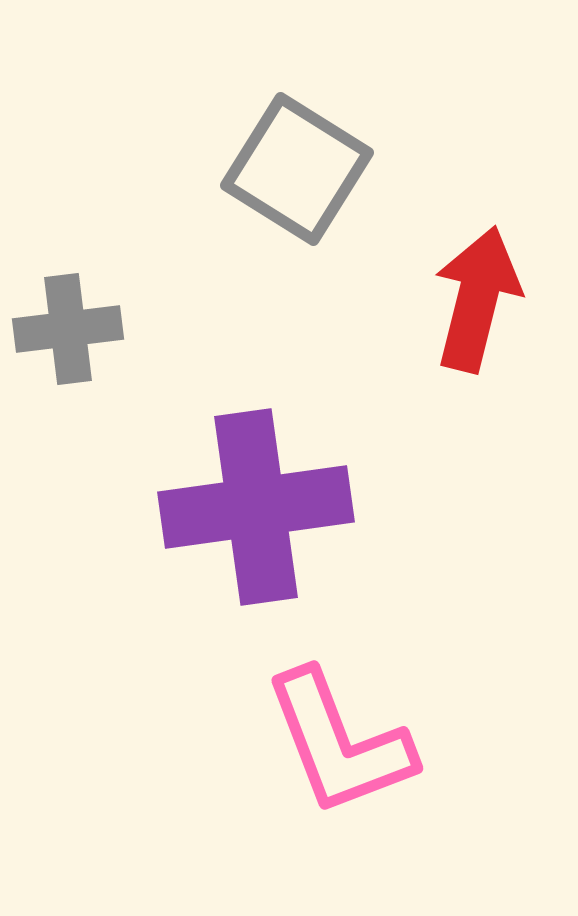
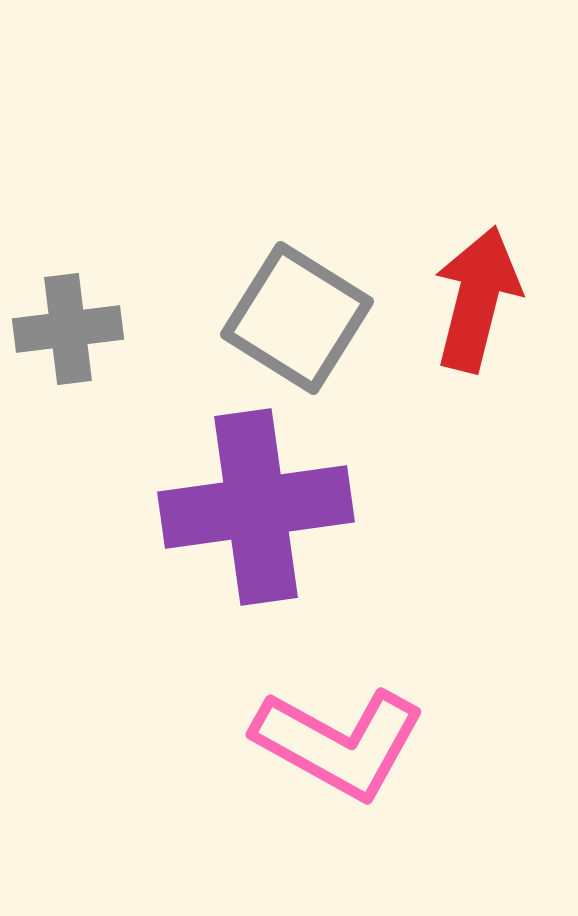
gray square: moved 149 px down
pink L-shape: rotated 40 degrees counterclockwise
